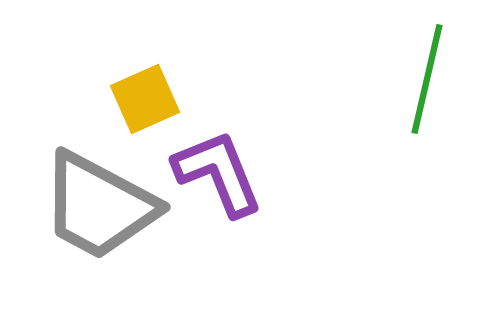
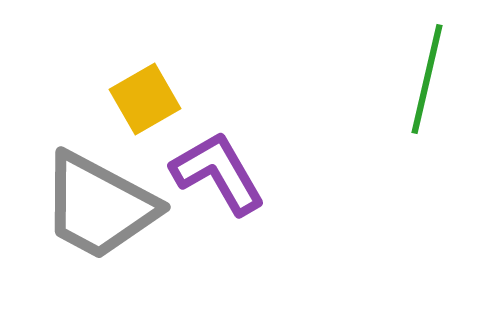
yellow square: rotated 6 degrees counterclockwise
purple L-shape: rotated 8 degrees counterclockwise
